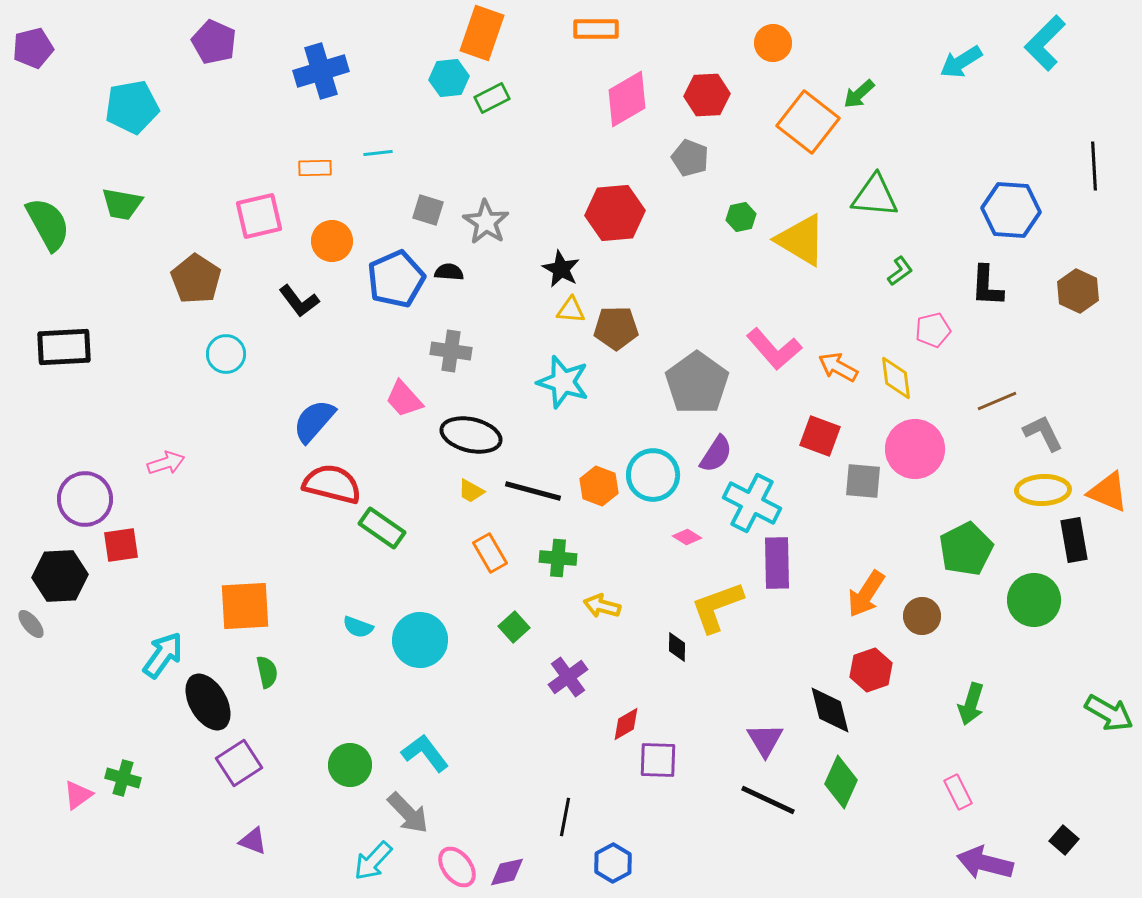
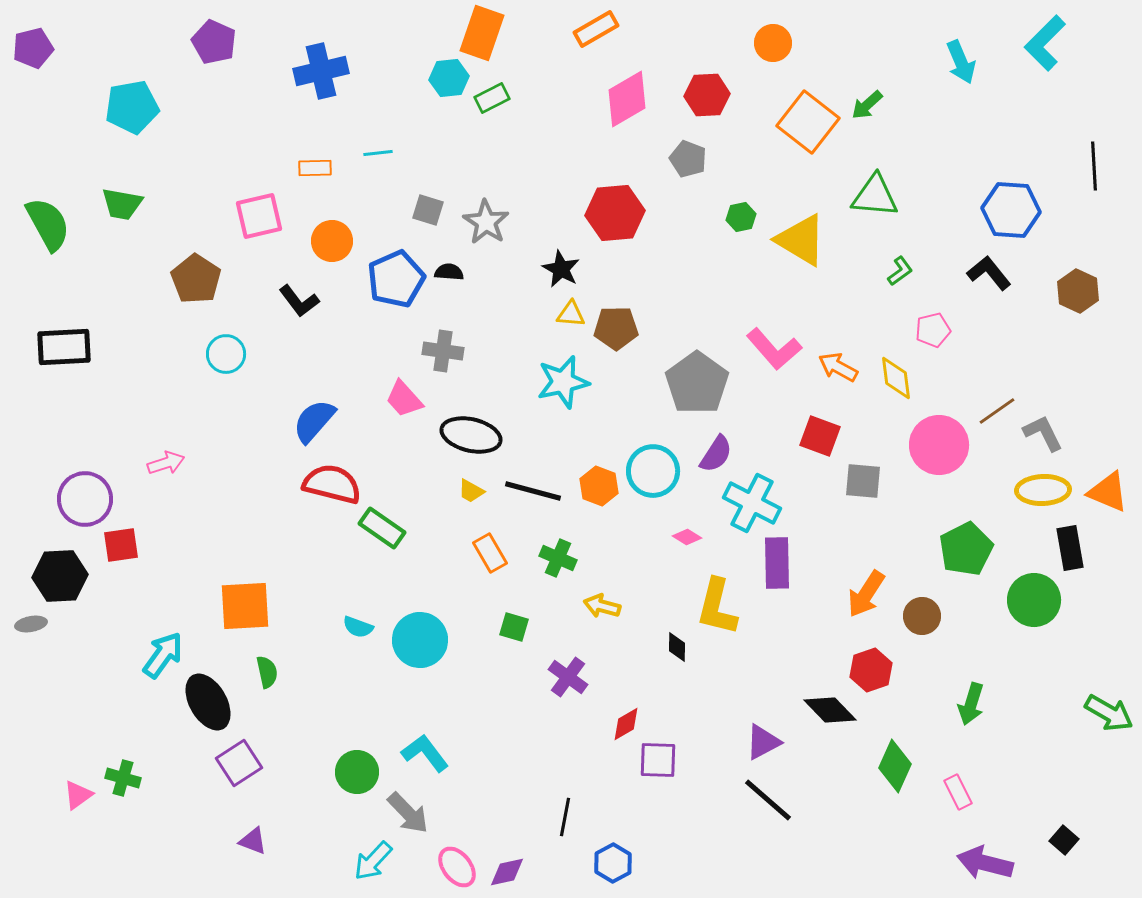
orange rectangle at (596, 29): rotated 30 degrees counterclockwise
cyan arrow at (961, 62): rotated 81 degrees counterclockwise
blue cross at (321, 71): rotated 4 degrees clockwise
green arrow at (859, 94): moved 8 px right, 11 px down
gray pentagon at (690, 158): moved 2 px left, 1 px down
black L-shape at (987, 286): moved 2 px right, 13 px up; rotated 138 degrees clockwise
yellow triangle at (571, 310): moved 4 px down
gray cross at (451, 351): moved 8 px left
cyan star at (563, 382): rotated 30 degrees counterclockwise
brown line at (997, 401): moved 10 px down; rotated 12 degrees counterclockwise
pink circle at (915, 449): moved 24 px right, 4 px up
cyan circle at (653, 475): moved 4 px up
black rectangle at (1074, 540): moved 4 px left, 8 px down
green cross at (558, 558): rotated 18 degrees clockwise
yellow L-shape at (717, 607): rotated 56 degrees counterclockwise
gray ellipse at (31, 624): rotated 60 degrees counterclockwise
green square at (514, 627): rotated 32 degrees counterclockwise
purple cross at (568, 677): rotated 18 degrees counterclockwise
black diamond at (830, 710): rotated 30 degrees counterclockwise
purple triangle at (765, 740): moved 2 px left, 2 px down; rotated 33 degrees clockwise
green circle at (350, 765): moved 7 px right, 7 px down
green diamond at (841, 782): moved 54 px right, 16 px up
black line at (768, 800): rotated 16 degrees clockwise
